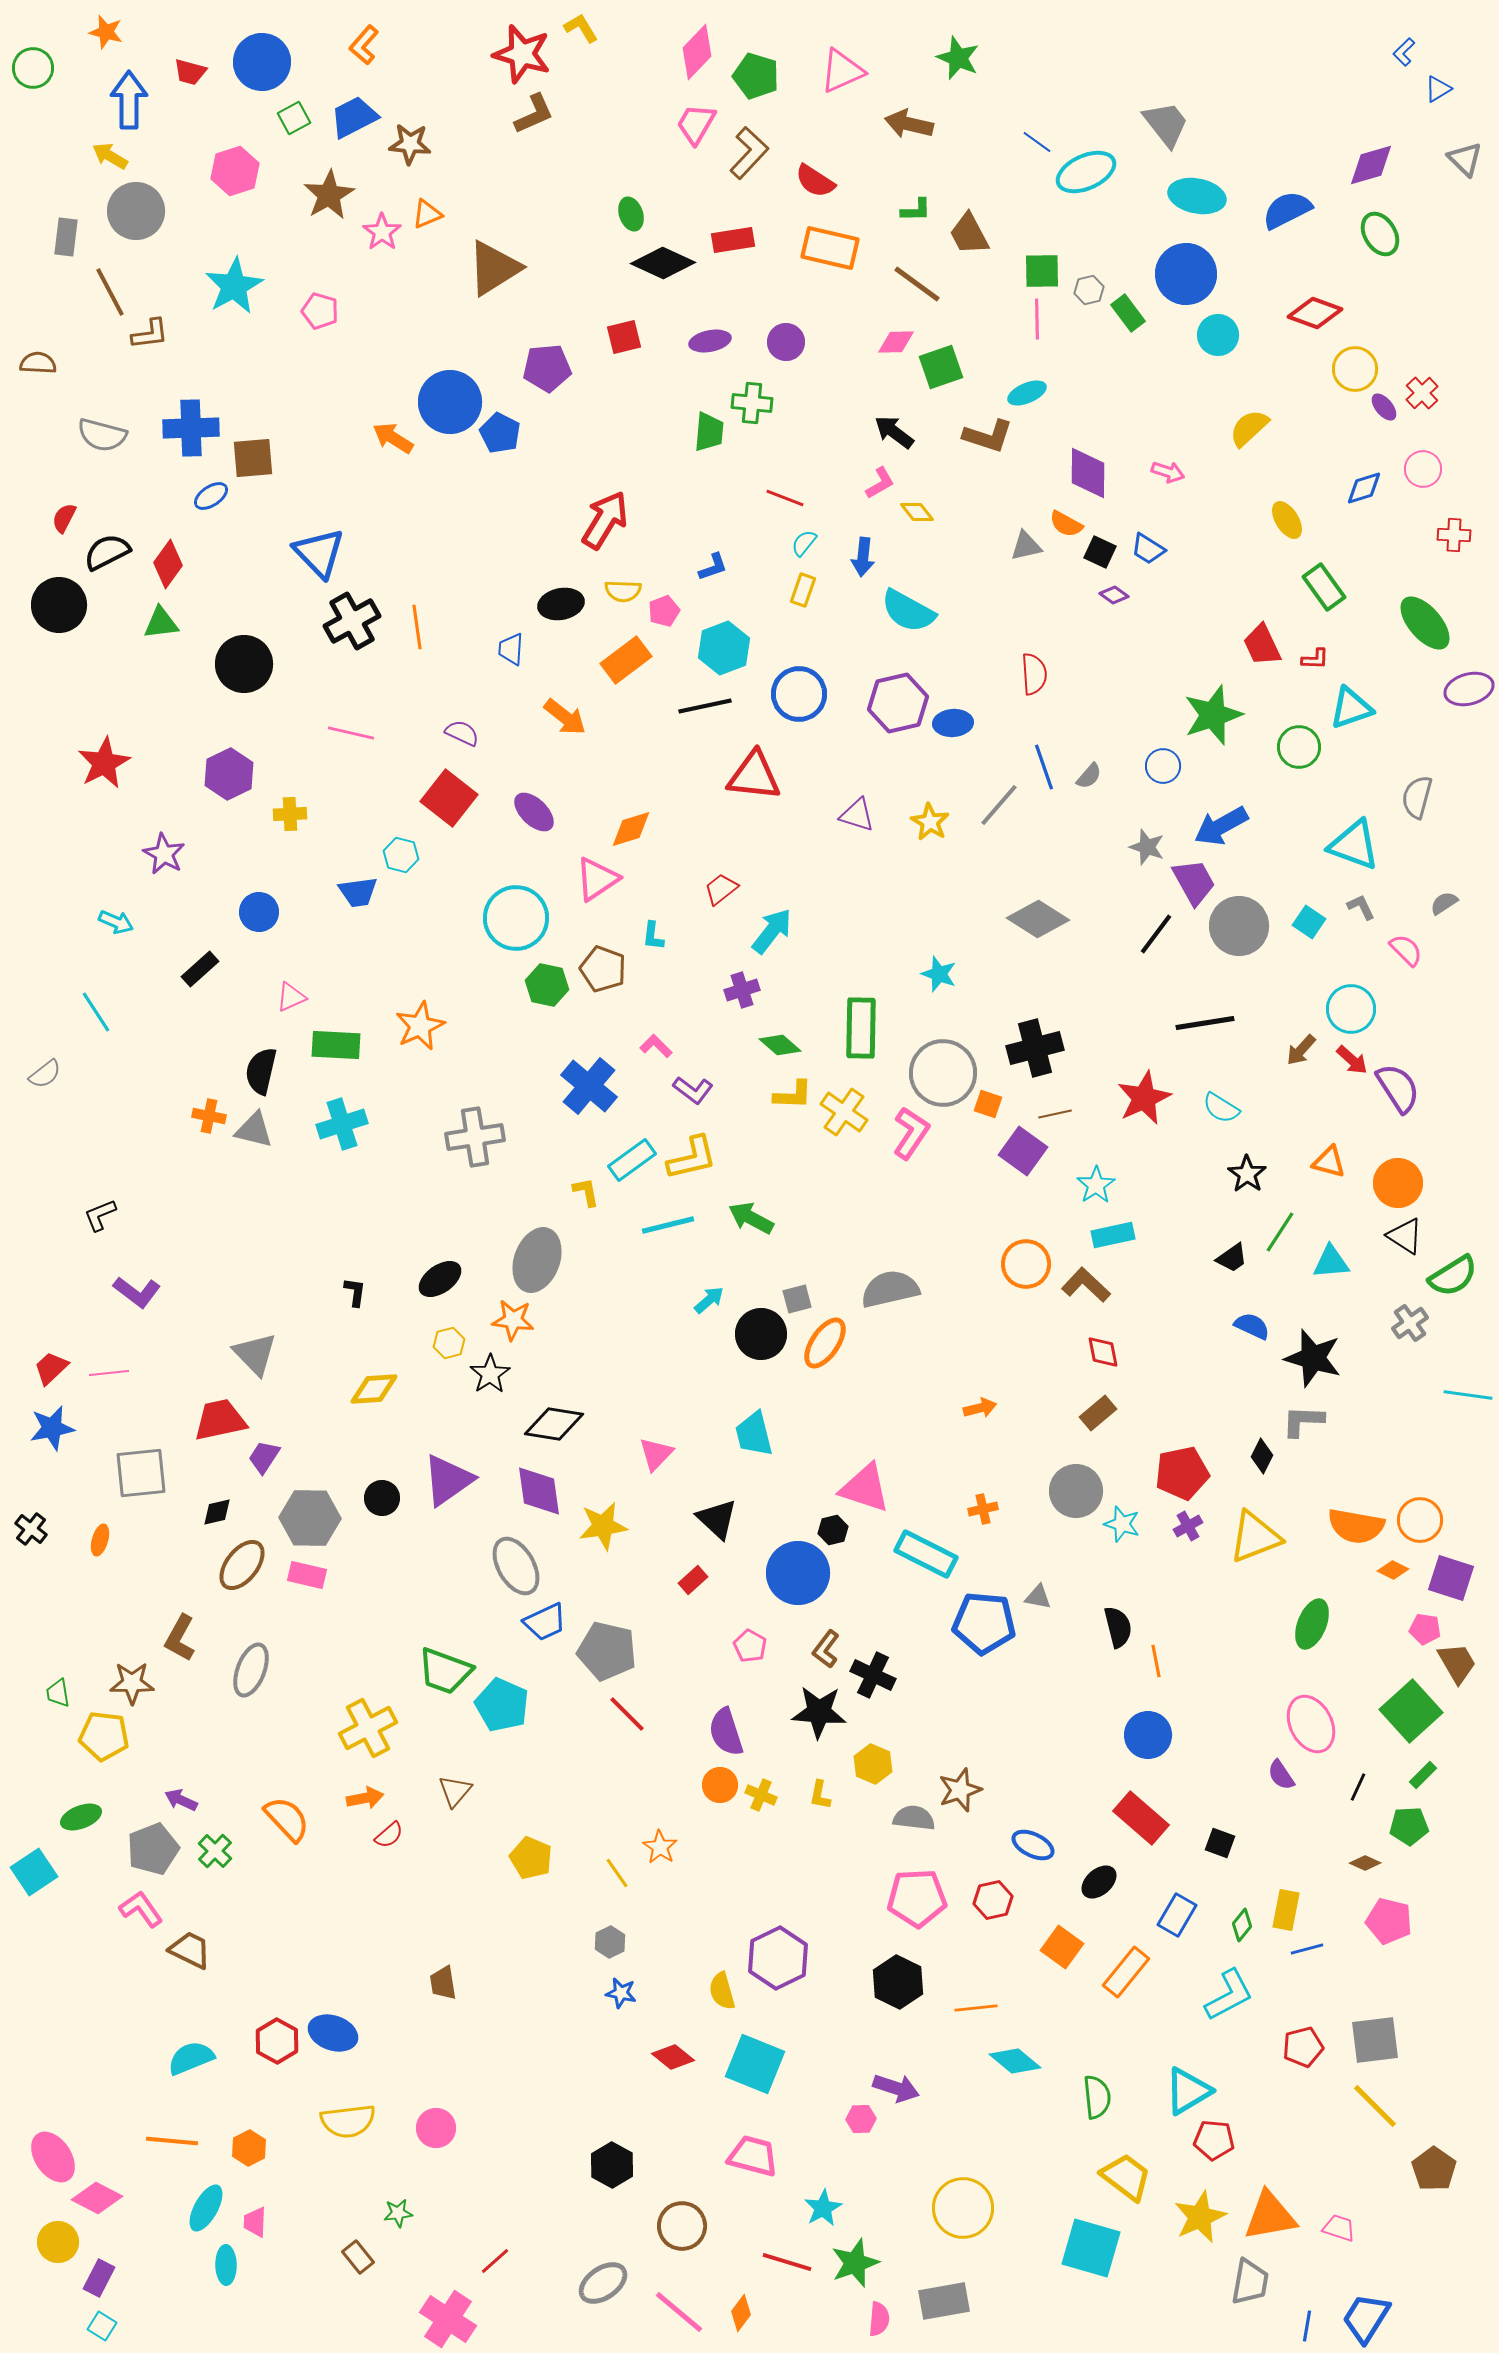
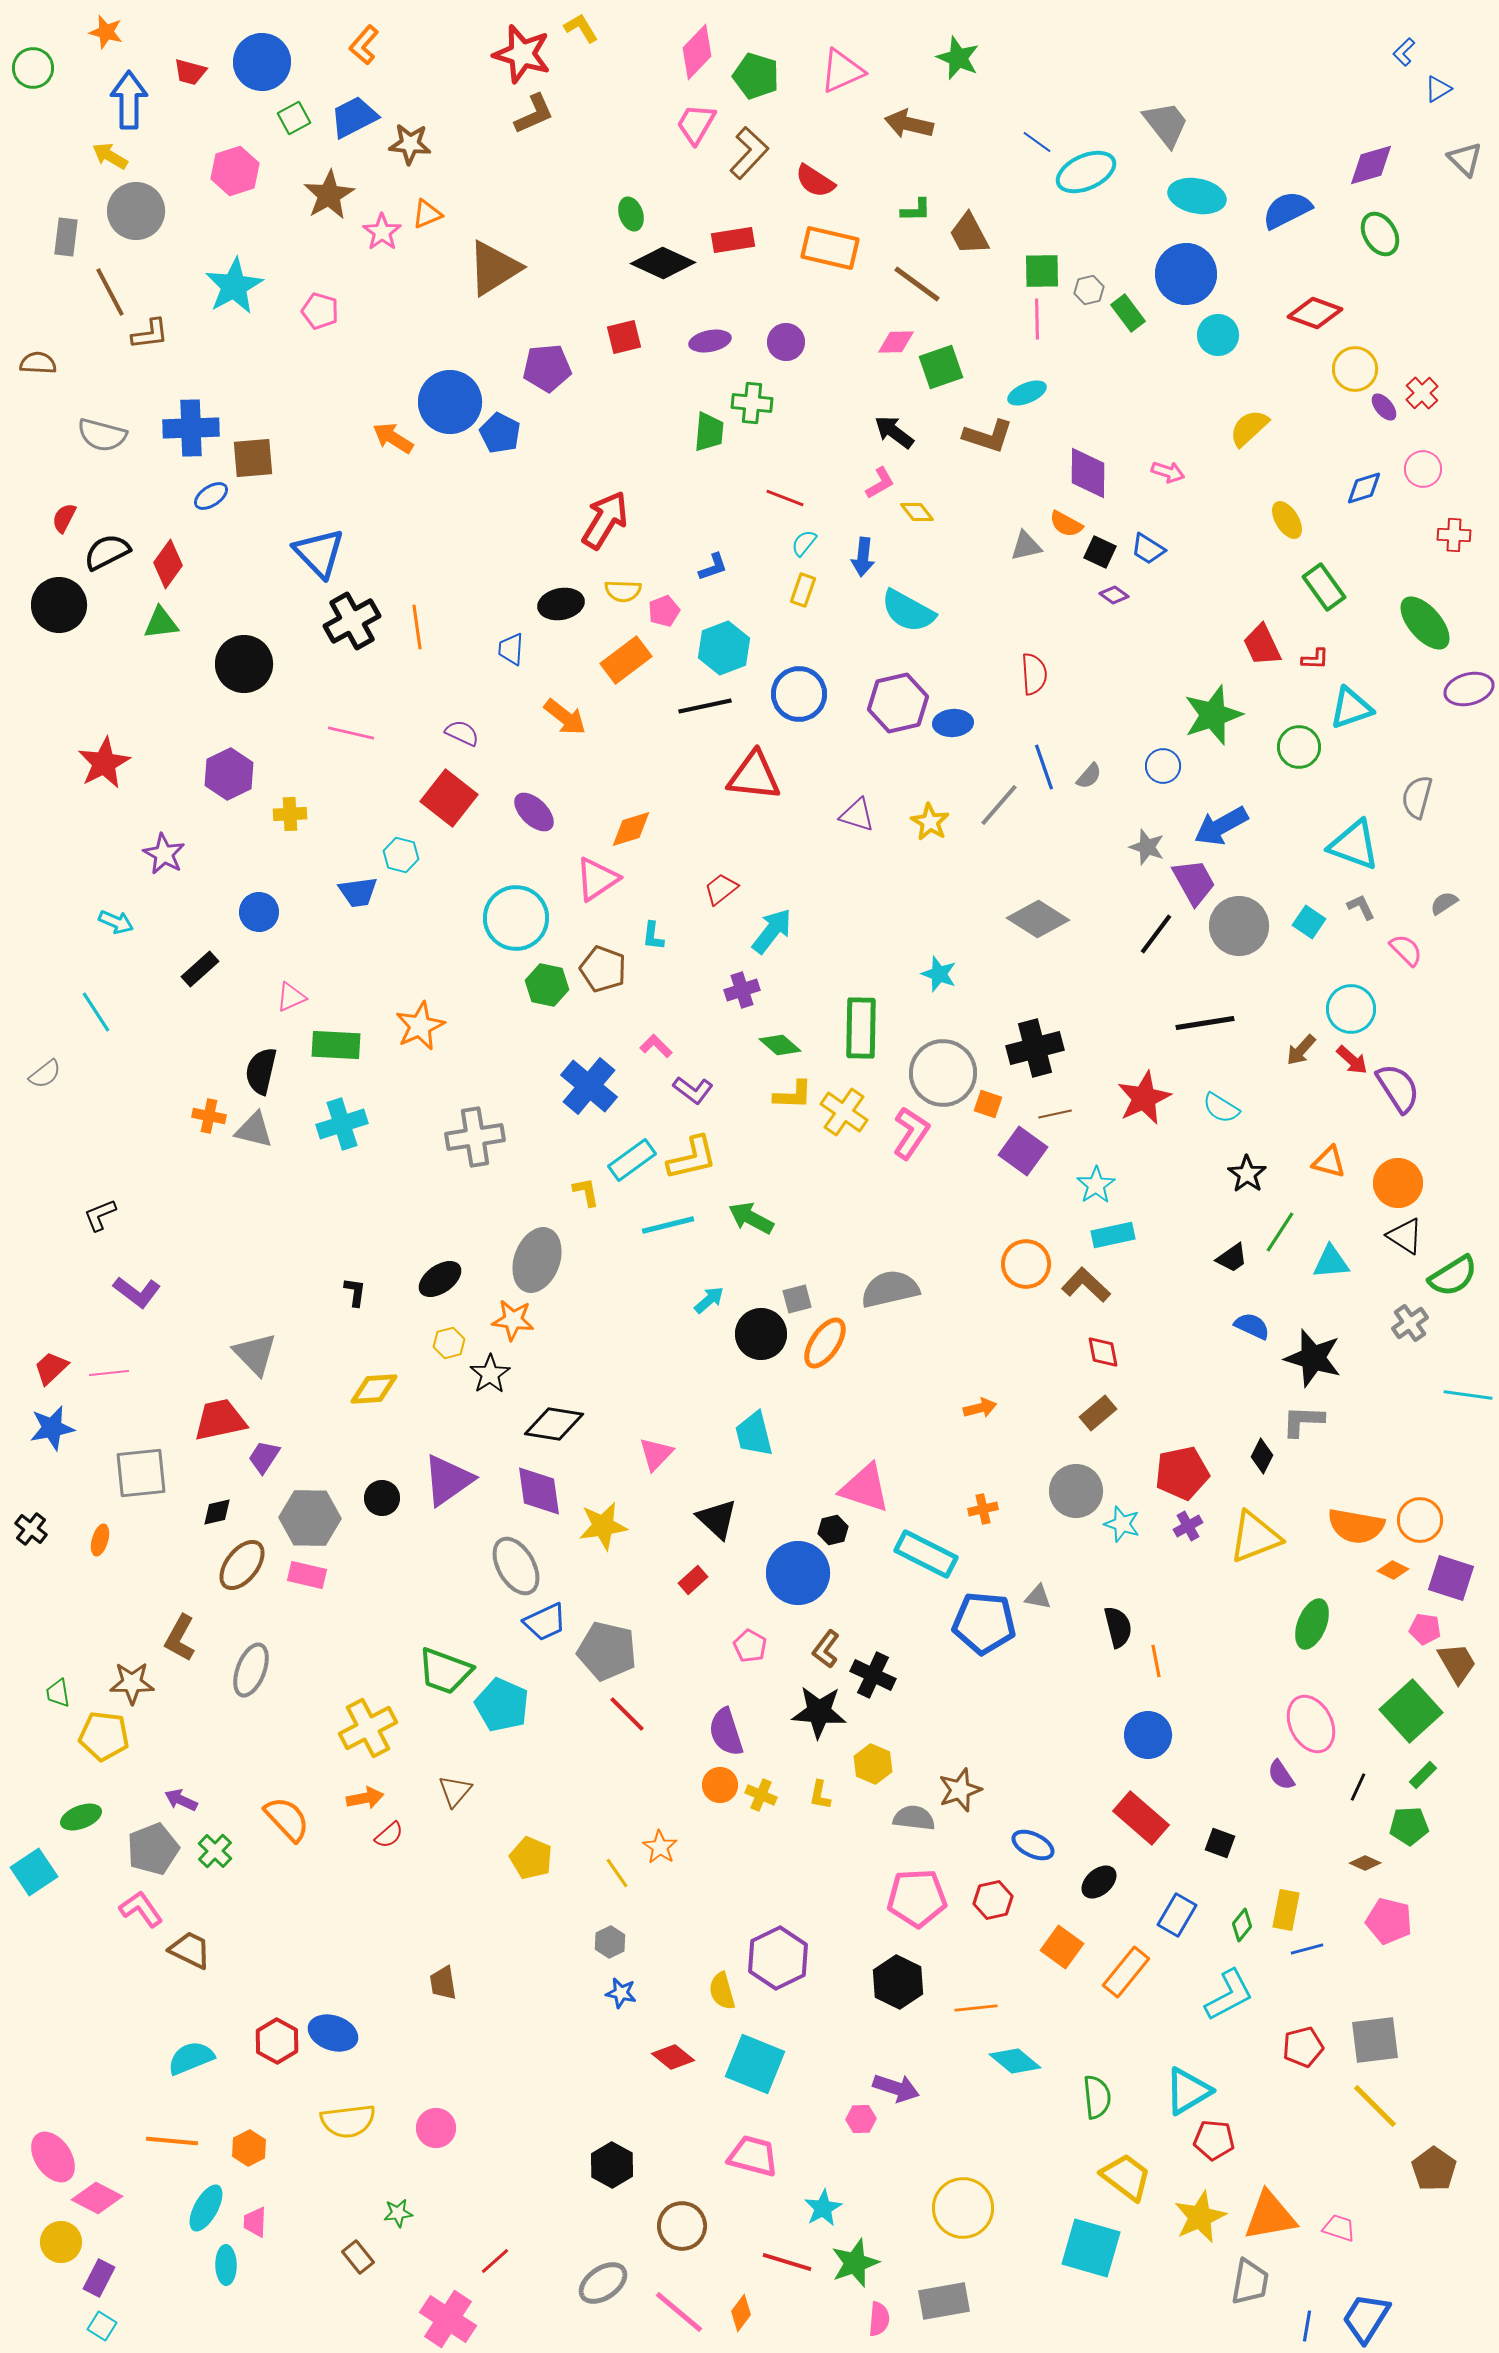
yellow circle at (58, 2242): moved 3 px right
